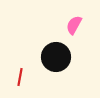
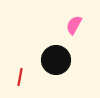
black circle: moved 3 px down
